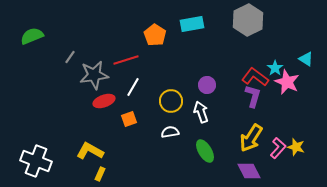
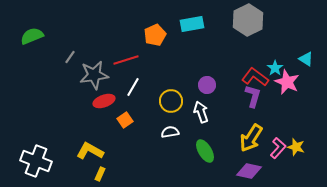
orange pentagon: rotated 15 degrees clockwise
orange square: moved 4 px left, 1 px down; rotated 14 degrees counterclockwise
purple diamond: rotated 50 degrees counterclockwise
